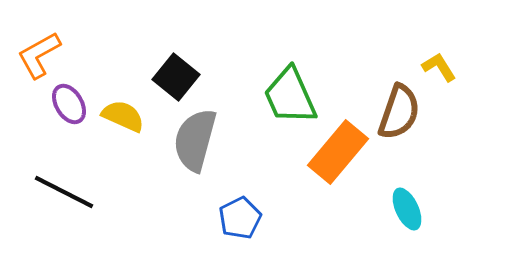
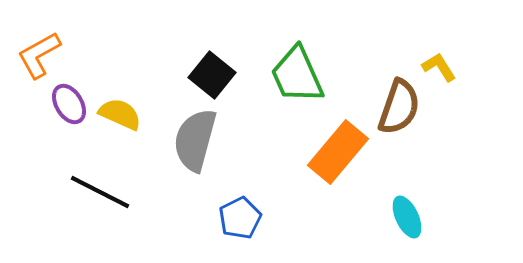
black square: moved 36 px right, 2 px up
green trapezoid: moved 7 px right, 21 px up
brown semicircle: moved 5 px up
yellow semicircle: moved 3 px left, 2 px up
black line: moved 36 px right
cyan ellipse: moved 8 px down
